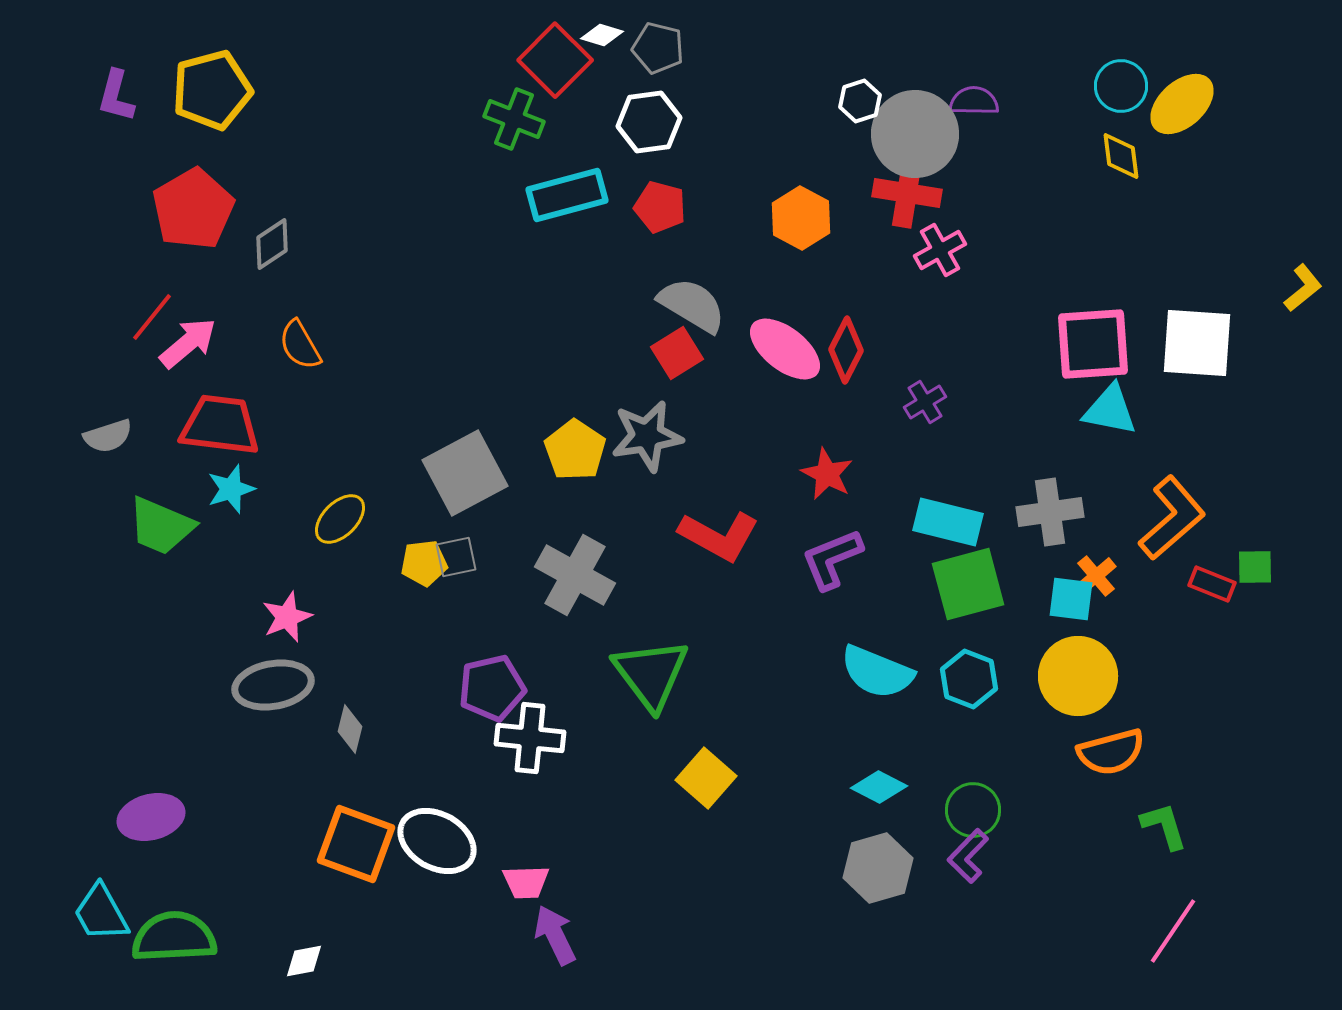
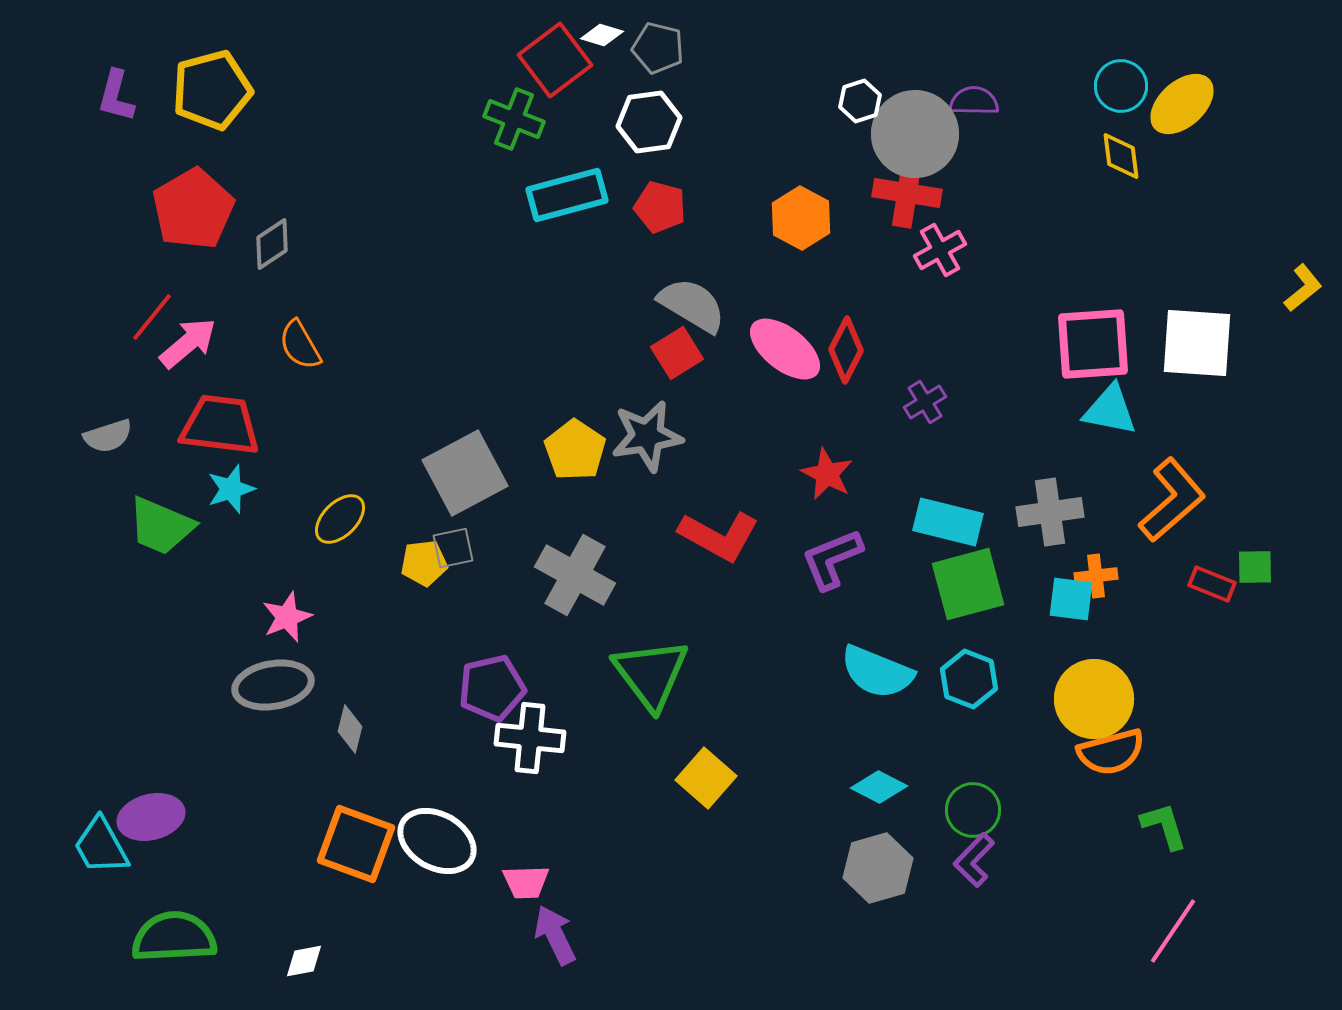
red square at (555, 60): rotated 8 degrees clockwise
orange L-shape at (1172, 518): moved 18 px up
gray square at (456, 557): moved 3 px left, 9 px up
orange cross at (1096, 576): rotated 33 degrees clockwise
yellow circle at (1078, 676): moved 16 px right, 23 px down
purple L-shape at (968, 856): moved 6 px right, 4 px down
cyan trapezoid at (101, 913): moved 67 px up
